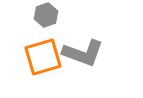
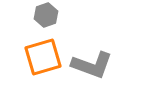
gray L-shape: moved 9 px right, 12 px down
